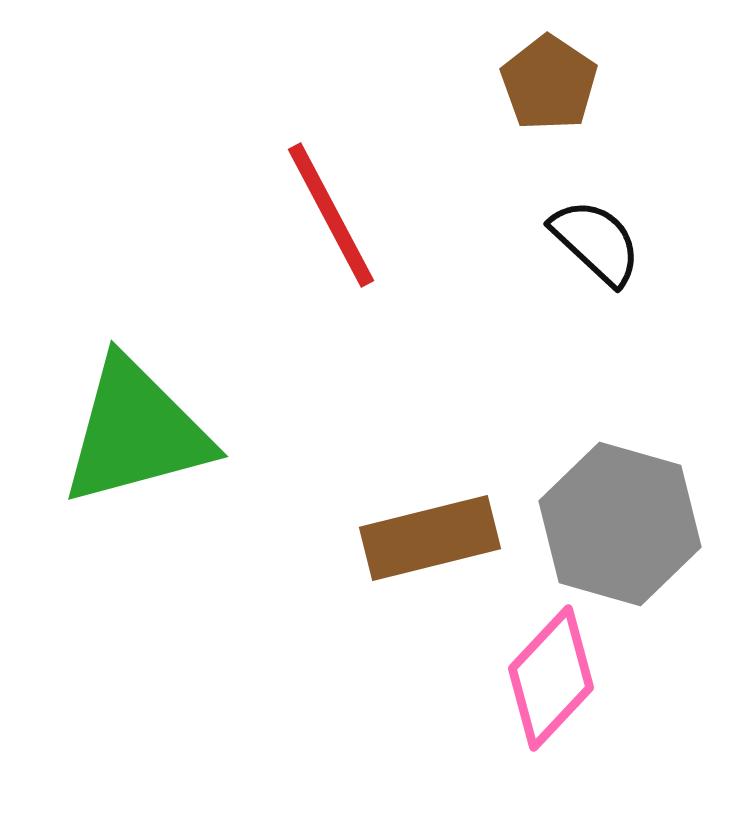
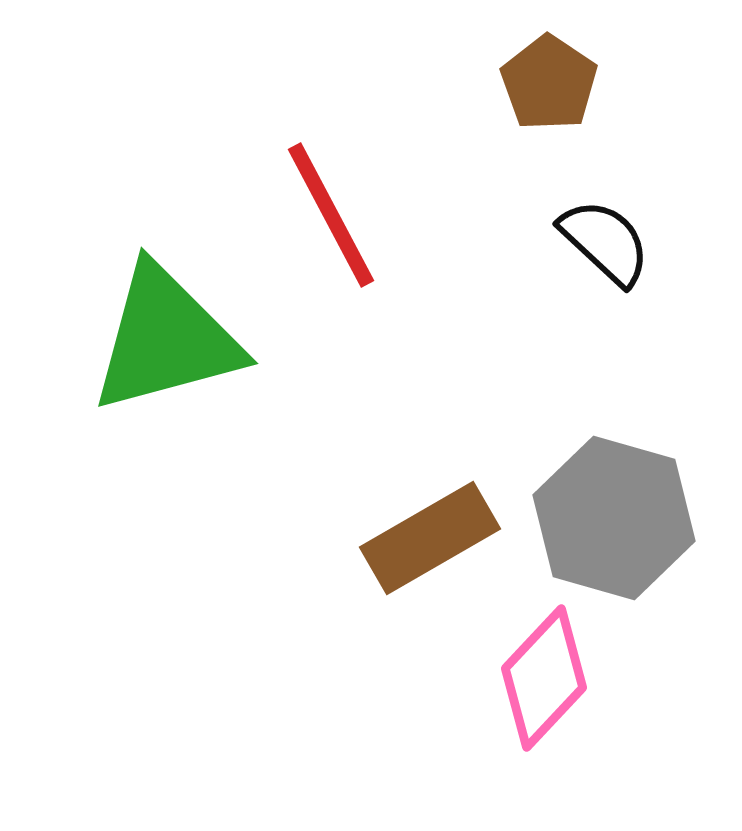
black semicircle: moved 9 px right
green triangle: moved 30 px right, 93 px up
gray hexagon: moved 6 px left, 6 px up
brown rectangle: rotated 16 degrees counterclockwise
pink diamond: moved 7 px left
